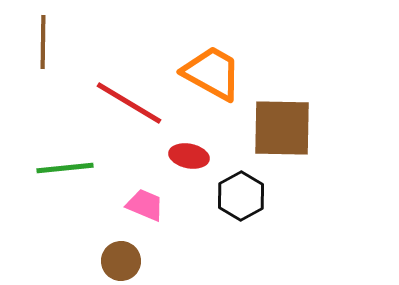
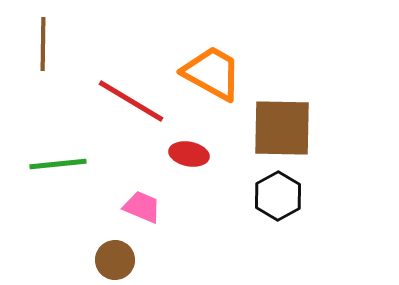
brown line: moved 2 px down
red line: moved 2 px right, 2 px up
red ellipse: moved 2 px up
green line: moved 7 px left, 4 px up
black hexagon: moved 37 px right
pink trapezoid: moved 3 px left, 2 px down
brown circle: moved 6 px left, 1 px up
